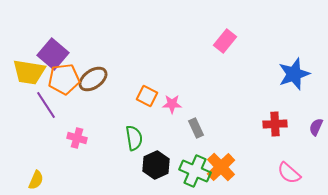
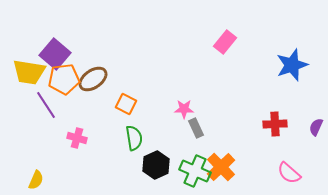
pink rectangle: moved 1 px down
purple square: moved 2 px right
blue star: moved 2 px left, 9 px up
orange square: moved 21 px left, 8 px down
pink star: moved 12 px right, 5 px down
